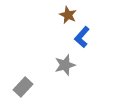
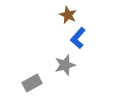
blue L-shape: moved 4 px left, 1 px down
gray rectangle: moved 9 px right, 4 px up; rotated 18 degrees clockwise
